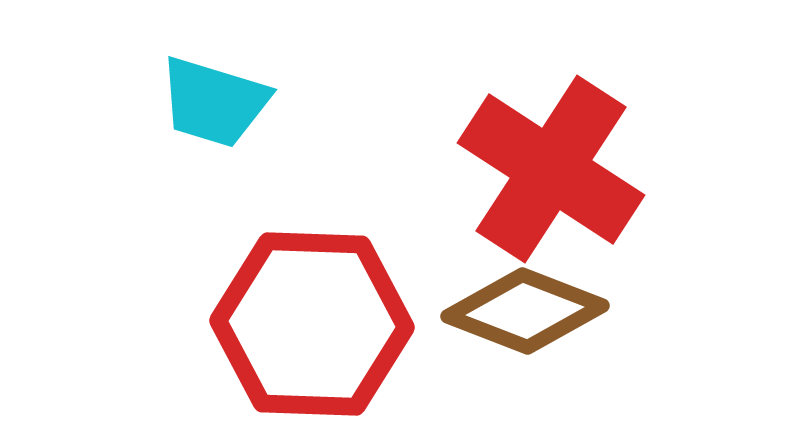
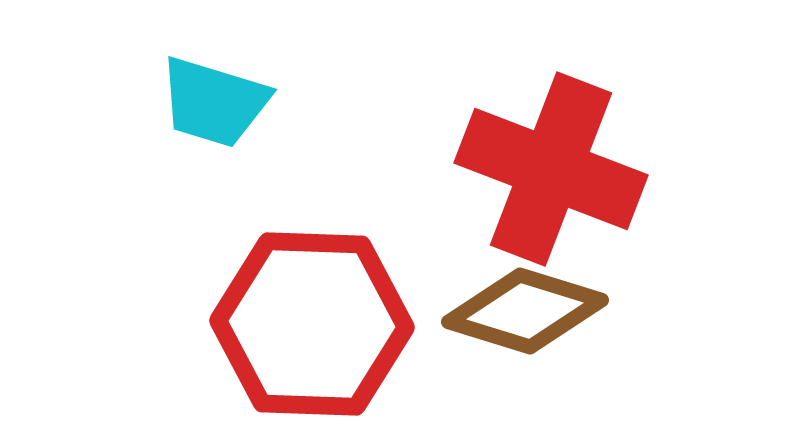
red cross: rotated 12 degrees counterclockwise
brown diamond: rotated 4 degrees counterclockwise
